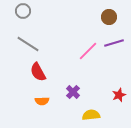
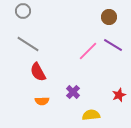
purple line: moved 1 px left, 2 px down; rotated 48 degrees clockwise
